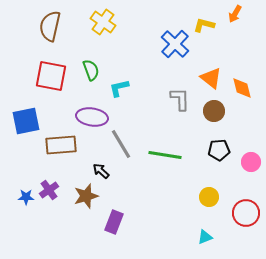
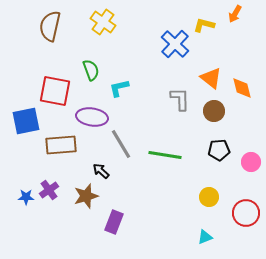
red square: moved 4 px right, 15 px down
